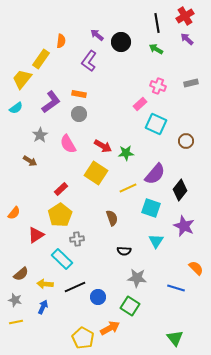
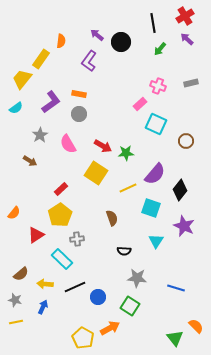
black line at (157, 23): moved 4 px left
green arrow at (156, 49): moved 4 px right; rotated 80 degrees counterclockwise
orange semicircle at (196, 268): moved 58 px down
